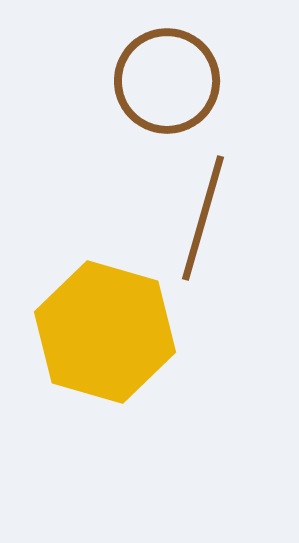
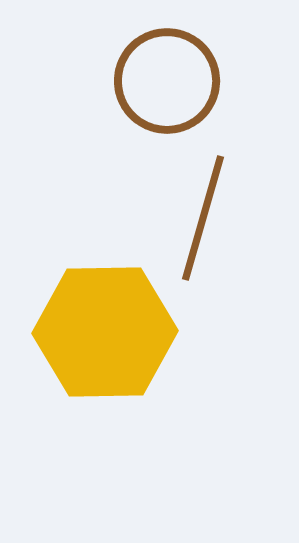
yellow hexagon: rotated 17 degrees counterclockwise
